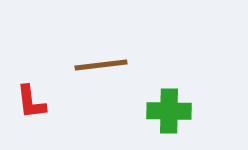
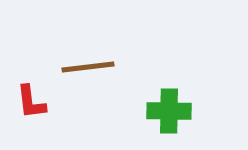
brown line: moved 13 px left, 2 px down
